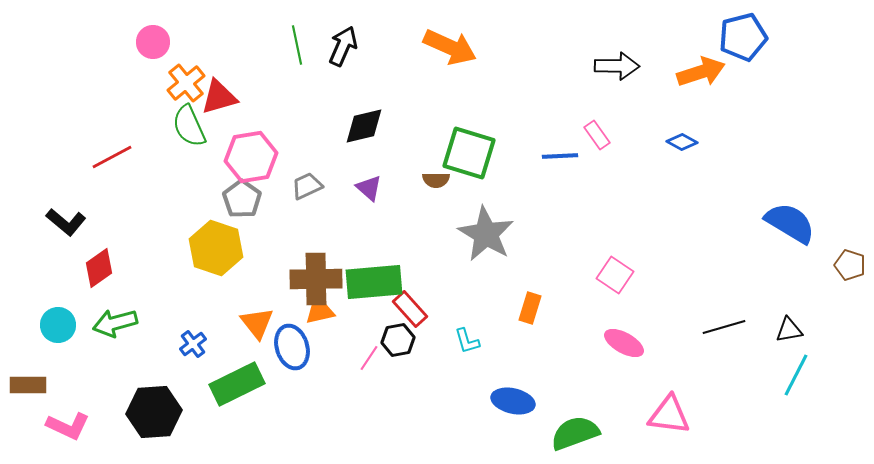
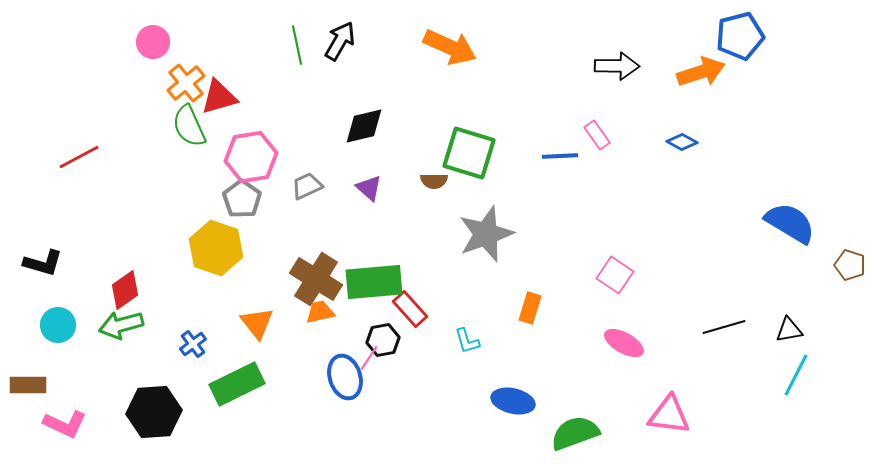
blue pentagon at (743, 37): moved 3 px left, 1 px up
black arrow at (343, 46): moved 3 px left, 5 px up; rotated 6 degrees clockwise
red line at (112, 157): moved 33 px left
brown semicircle at (436, 180): moved 2 px left, 1 px down
black L-shape at (66, 222): moved 23 px left, 41 px down; rotated 24 degrees counterclockwise
gray star at (486, 234): rotated 22 degrees clockwise
red diamond at (99, 268): moved 26 px right, 22 px down
brown cross at (316, 279): rotated 33 degrees clockwise
green arrow at (115, 323): moved 6 px right, 2 px down
black hexagon at (398, 340): moved 15 px left
blue ellipse at (292, 347): moved 53 px right, 30 px down
pink L-shape at (68, 426): moved 3 px left, 2 px up
